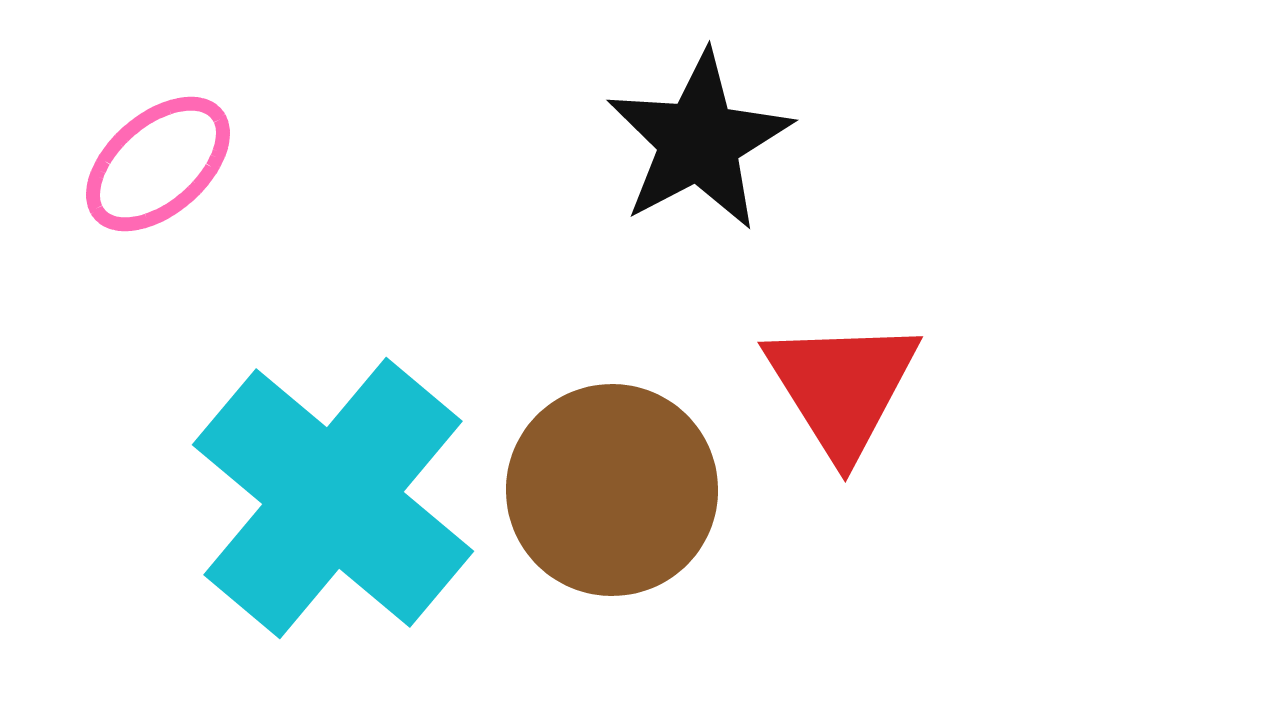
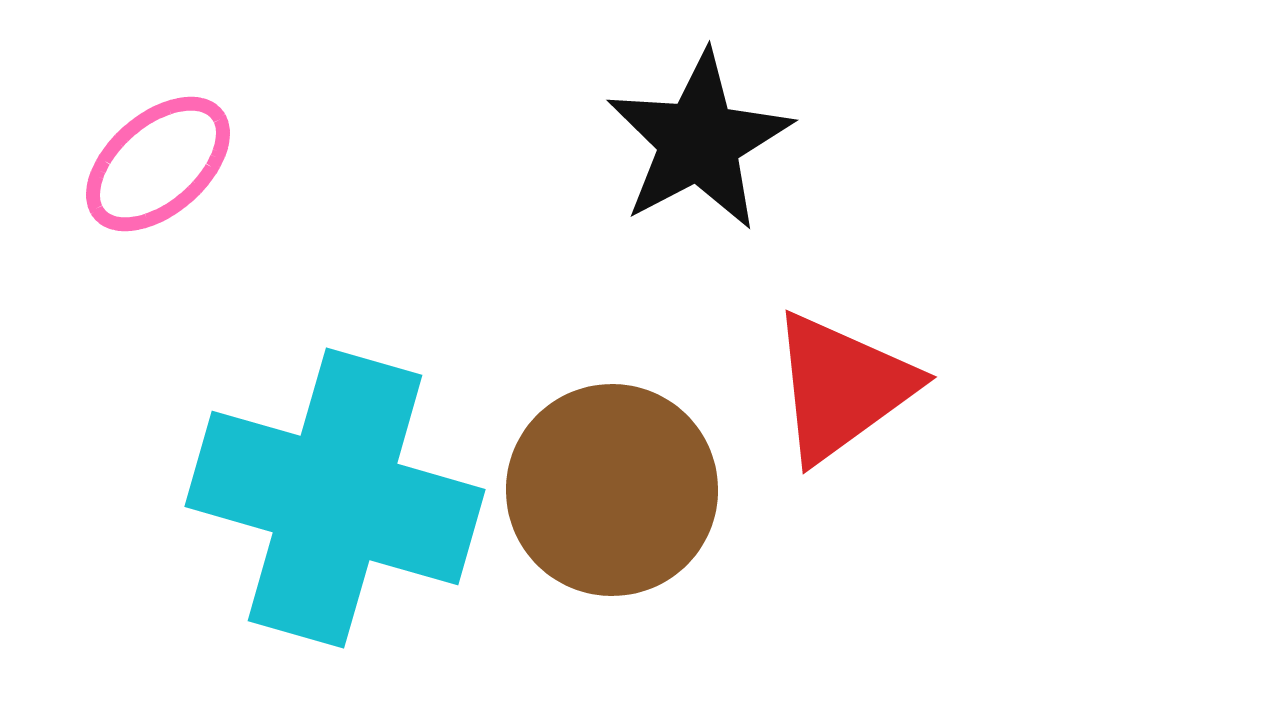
red triangle: rotated 26 degrees clockwise
cyan cross: moved 2 px right; rotated 24 degrees counterclockwise
